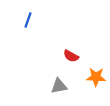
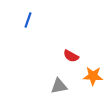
orange star: moved 3 px left, 1 px up
